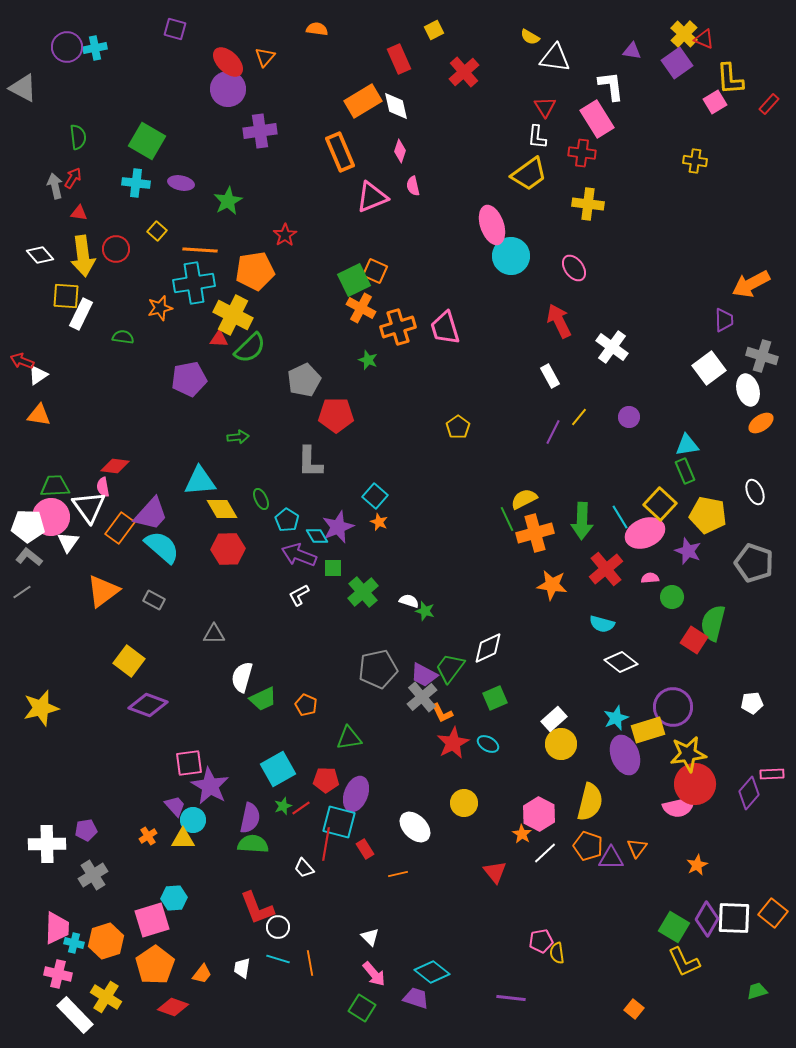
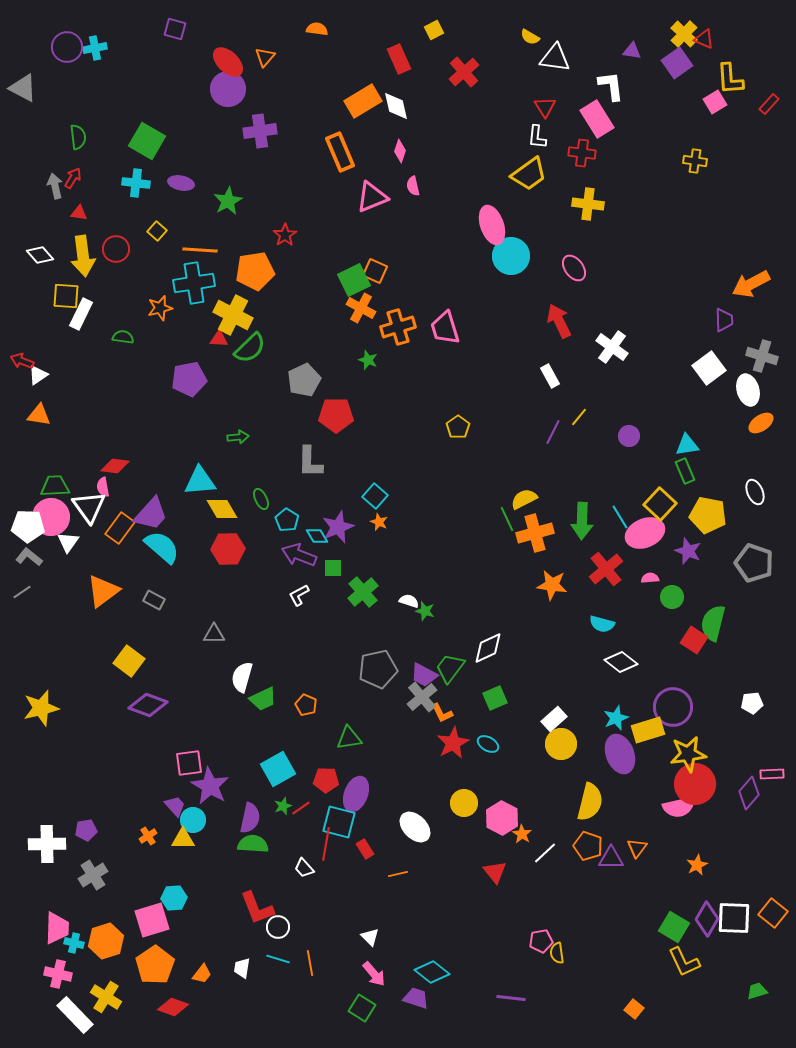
purple circle at (629, 417): moved 19 px down
purple ellipse at (625, 755): moved 5 px left, 1 px up
pink hexagon at (539, 814): moved 37 px left, 4 px down
